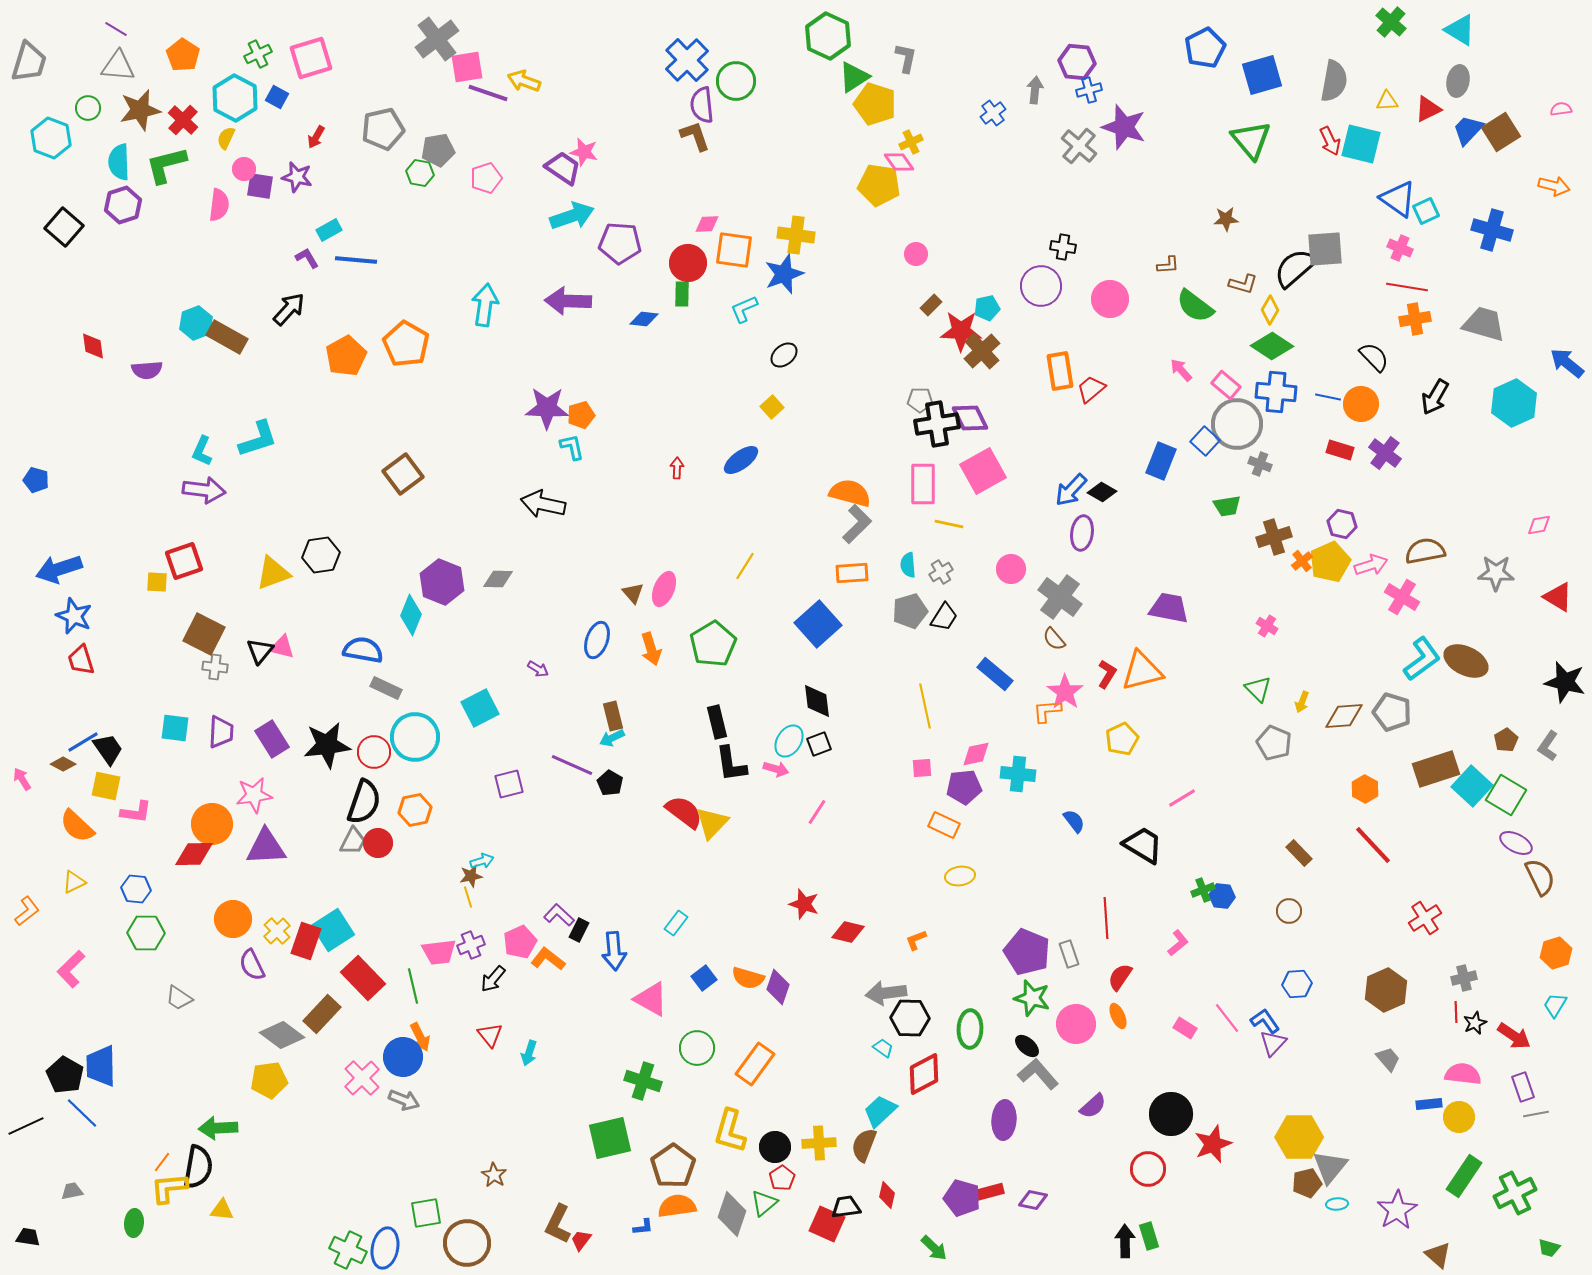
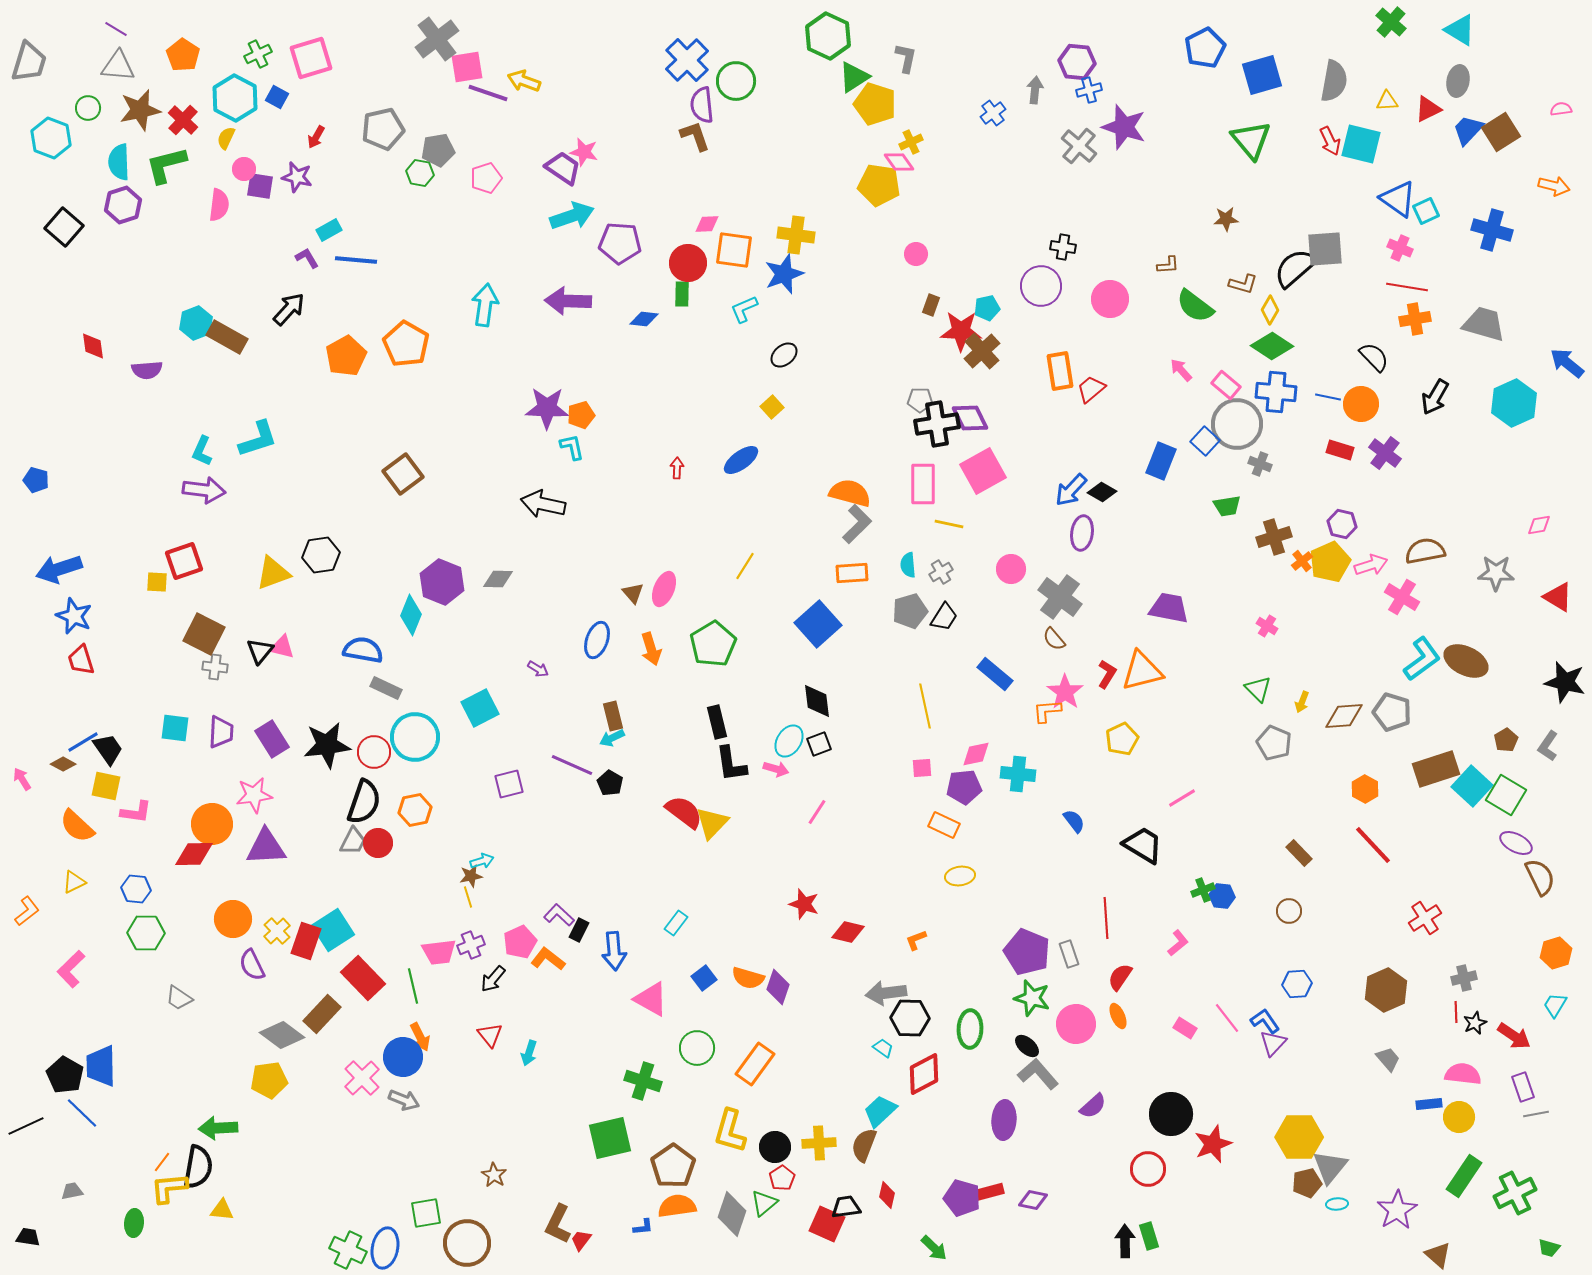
brown rectangle at (931, 305): rotated 25 degrees counterclockwise
